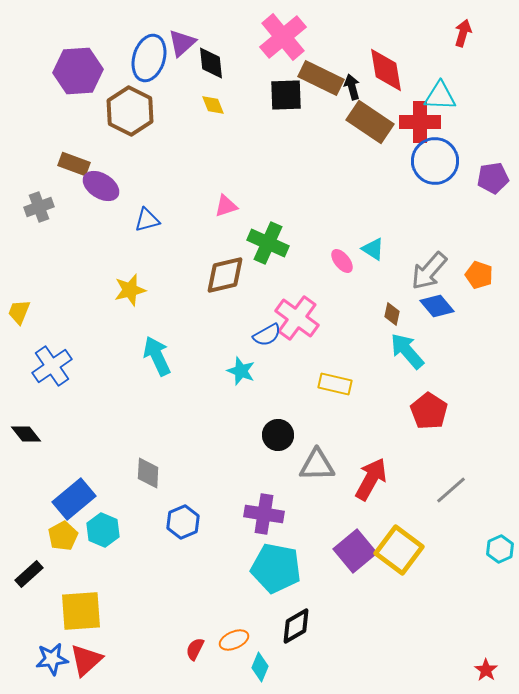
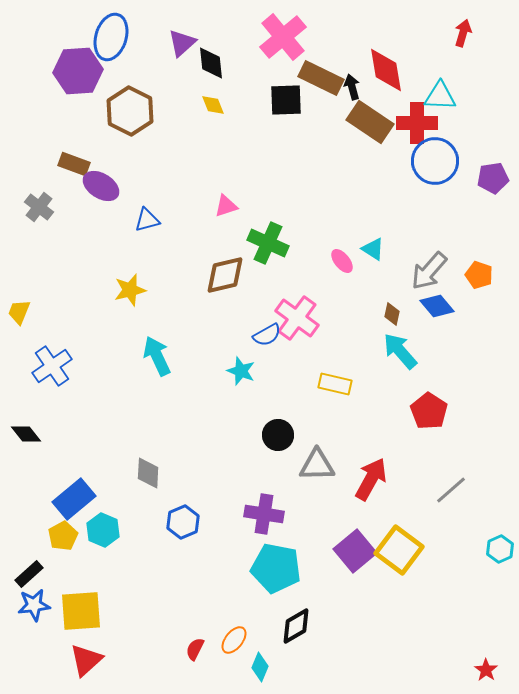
blue ellipse at (149, 58): moved 38 px left, 21 px up
black square at (286, 95): moved 5 px down
red cross at (420, 122): moved 3 px left, 1 px down
gray cross at (39, 207): rotated 32 degrees counterclockwise
cyan arrow at (407, 351): moved 7 px left
orange ellipse at (234, 640): rotated 28 degrees counterclockwise
blue star at (52, 659): moved 18 px left, 54 px up
